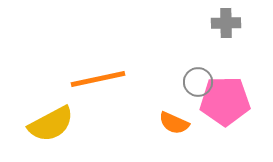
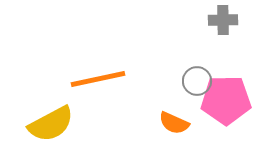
gray cross: moved 3 px left, 3 px up
gray circle: moved 1 px left, 1 px up
pink pentagon: moved 1 px right, 1 px up
